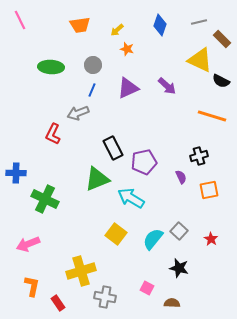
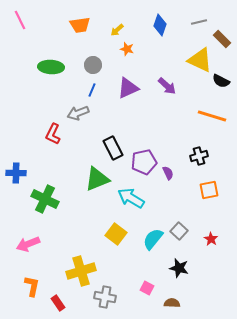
purple semicircle: moved 13 px left, 4 px up
